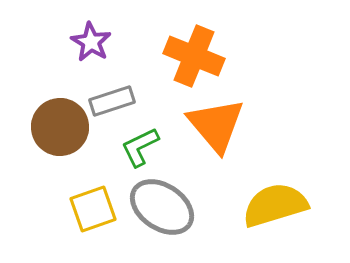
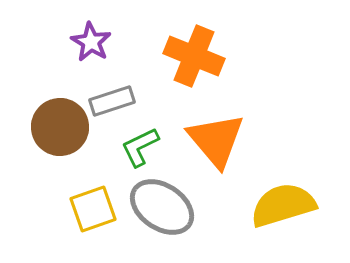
orange triangle: moved 15 px down
yellow semicircle: moved 8 px right
